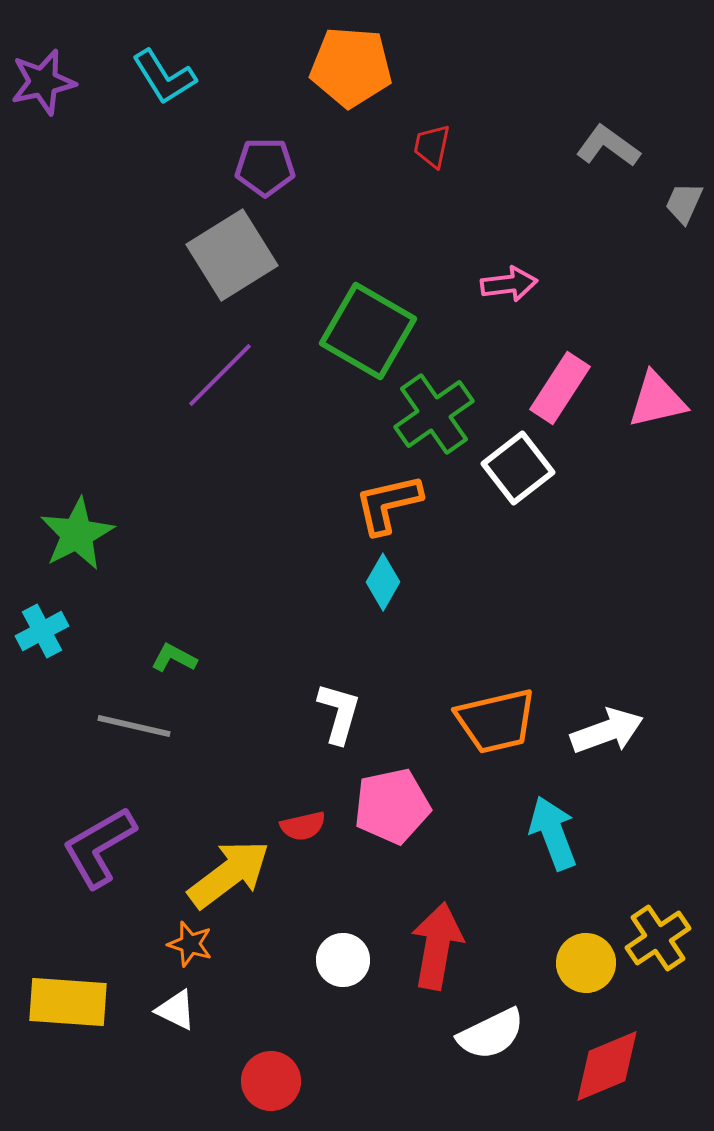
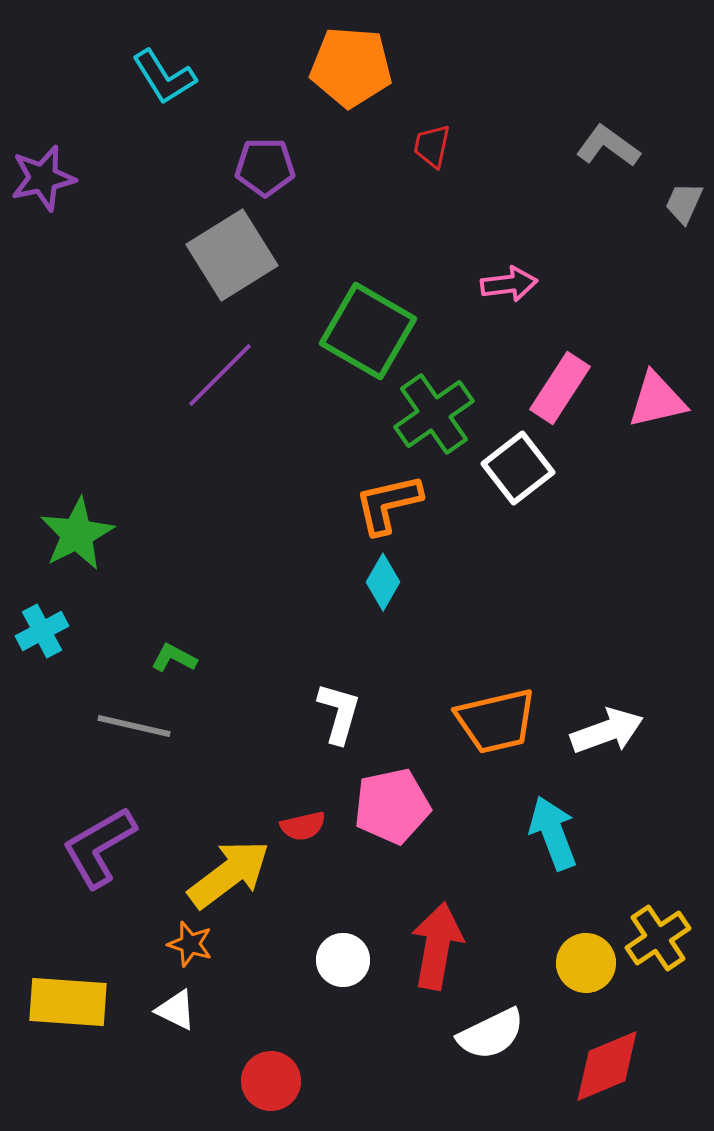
purple star: moved 96 px down
